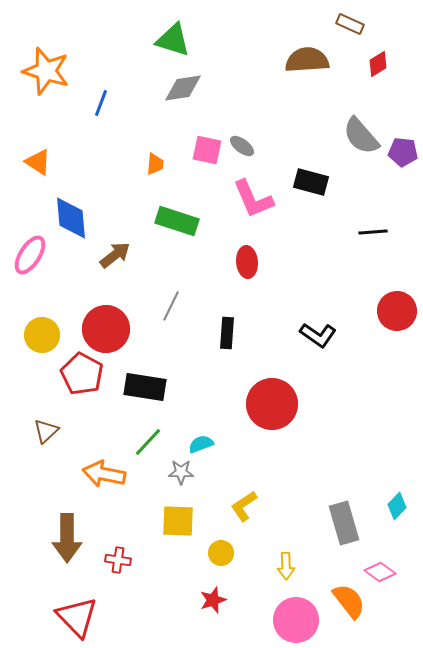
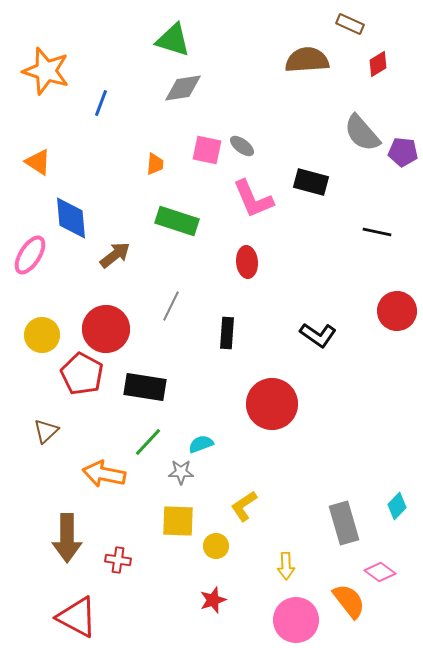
gray semicircle at (361, 136): moved 1 px right, 3 px up
black line at (373, 232): moved 4 px right; rotated 16 degrees clockwise
yellow circle at (221, 553): moved 5 px left, 7 px up
red triangle at (77, 617): rotated 18 degrees counterclockwise
